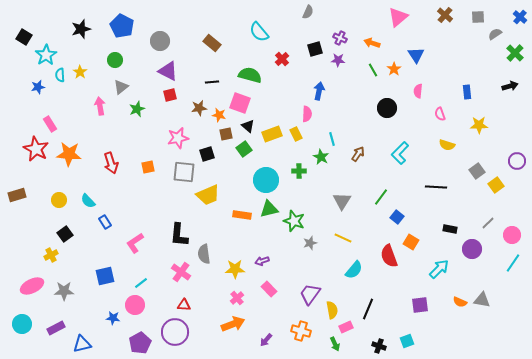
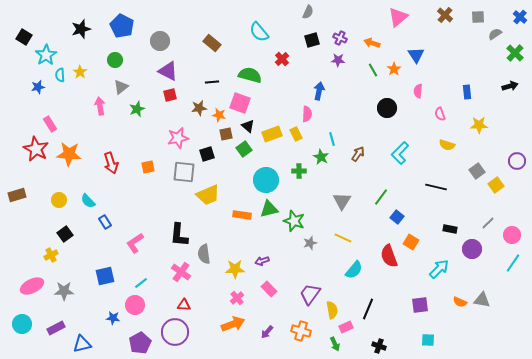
black square at (315, 49): moved 3 px left, 9 px up
black line at (436, 187): rotated 10 degrees clockwise
purple arrow at (266, 340): moved 1 px right, 8 px up
cyan square at (407, 341): moved 21 px right, 1 px up; rotated 24 degrees clockwise
